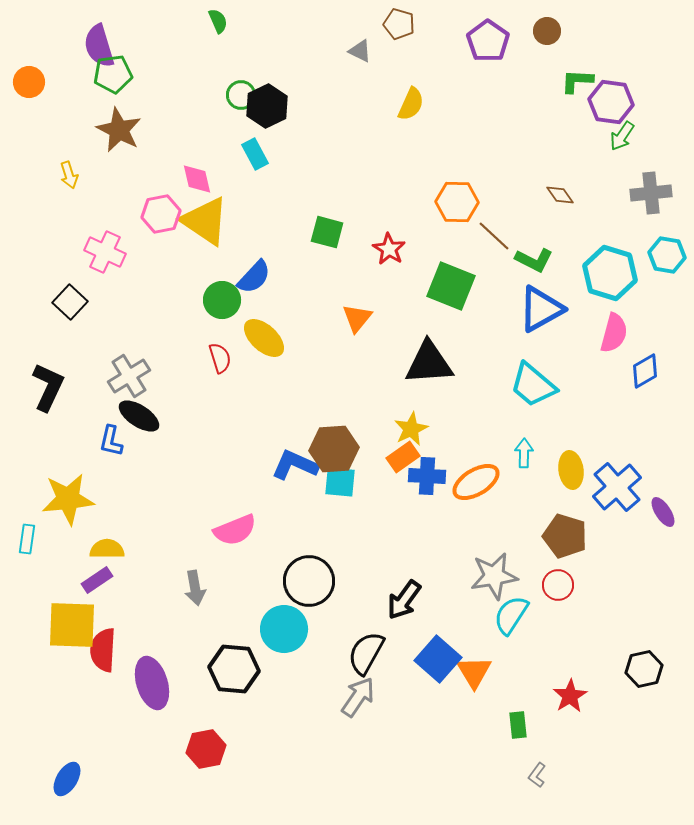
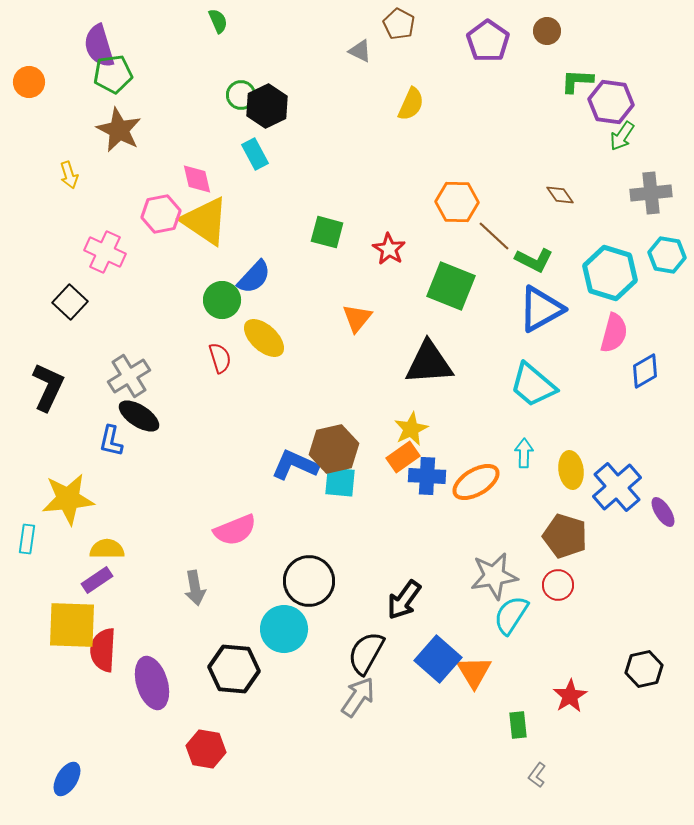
brown pentagon at (399, 24): rotated 12 degrees clockwise
brown hexagon at (334, 449): rotated 9 degrees counterclockwise
red hexagon at (206, 749): rotated 21 degrees clockwise
